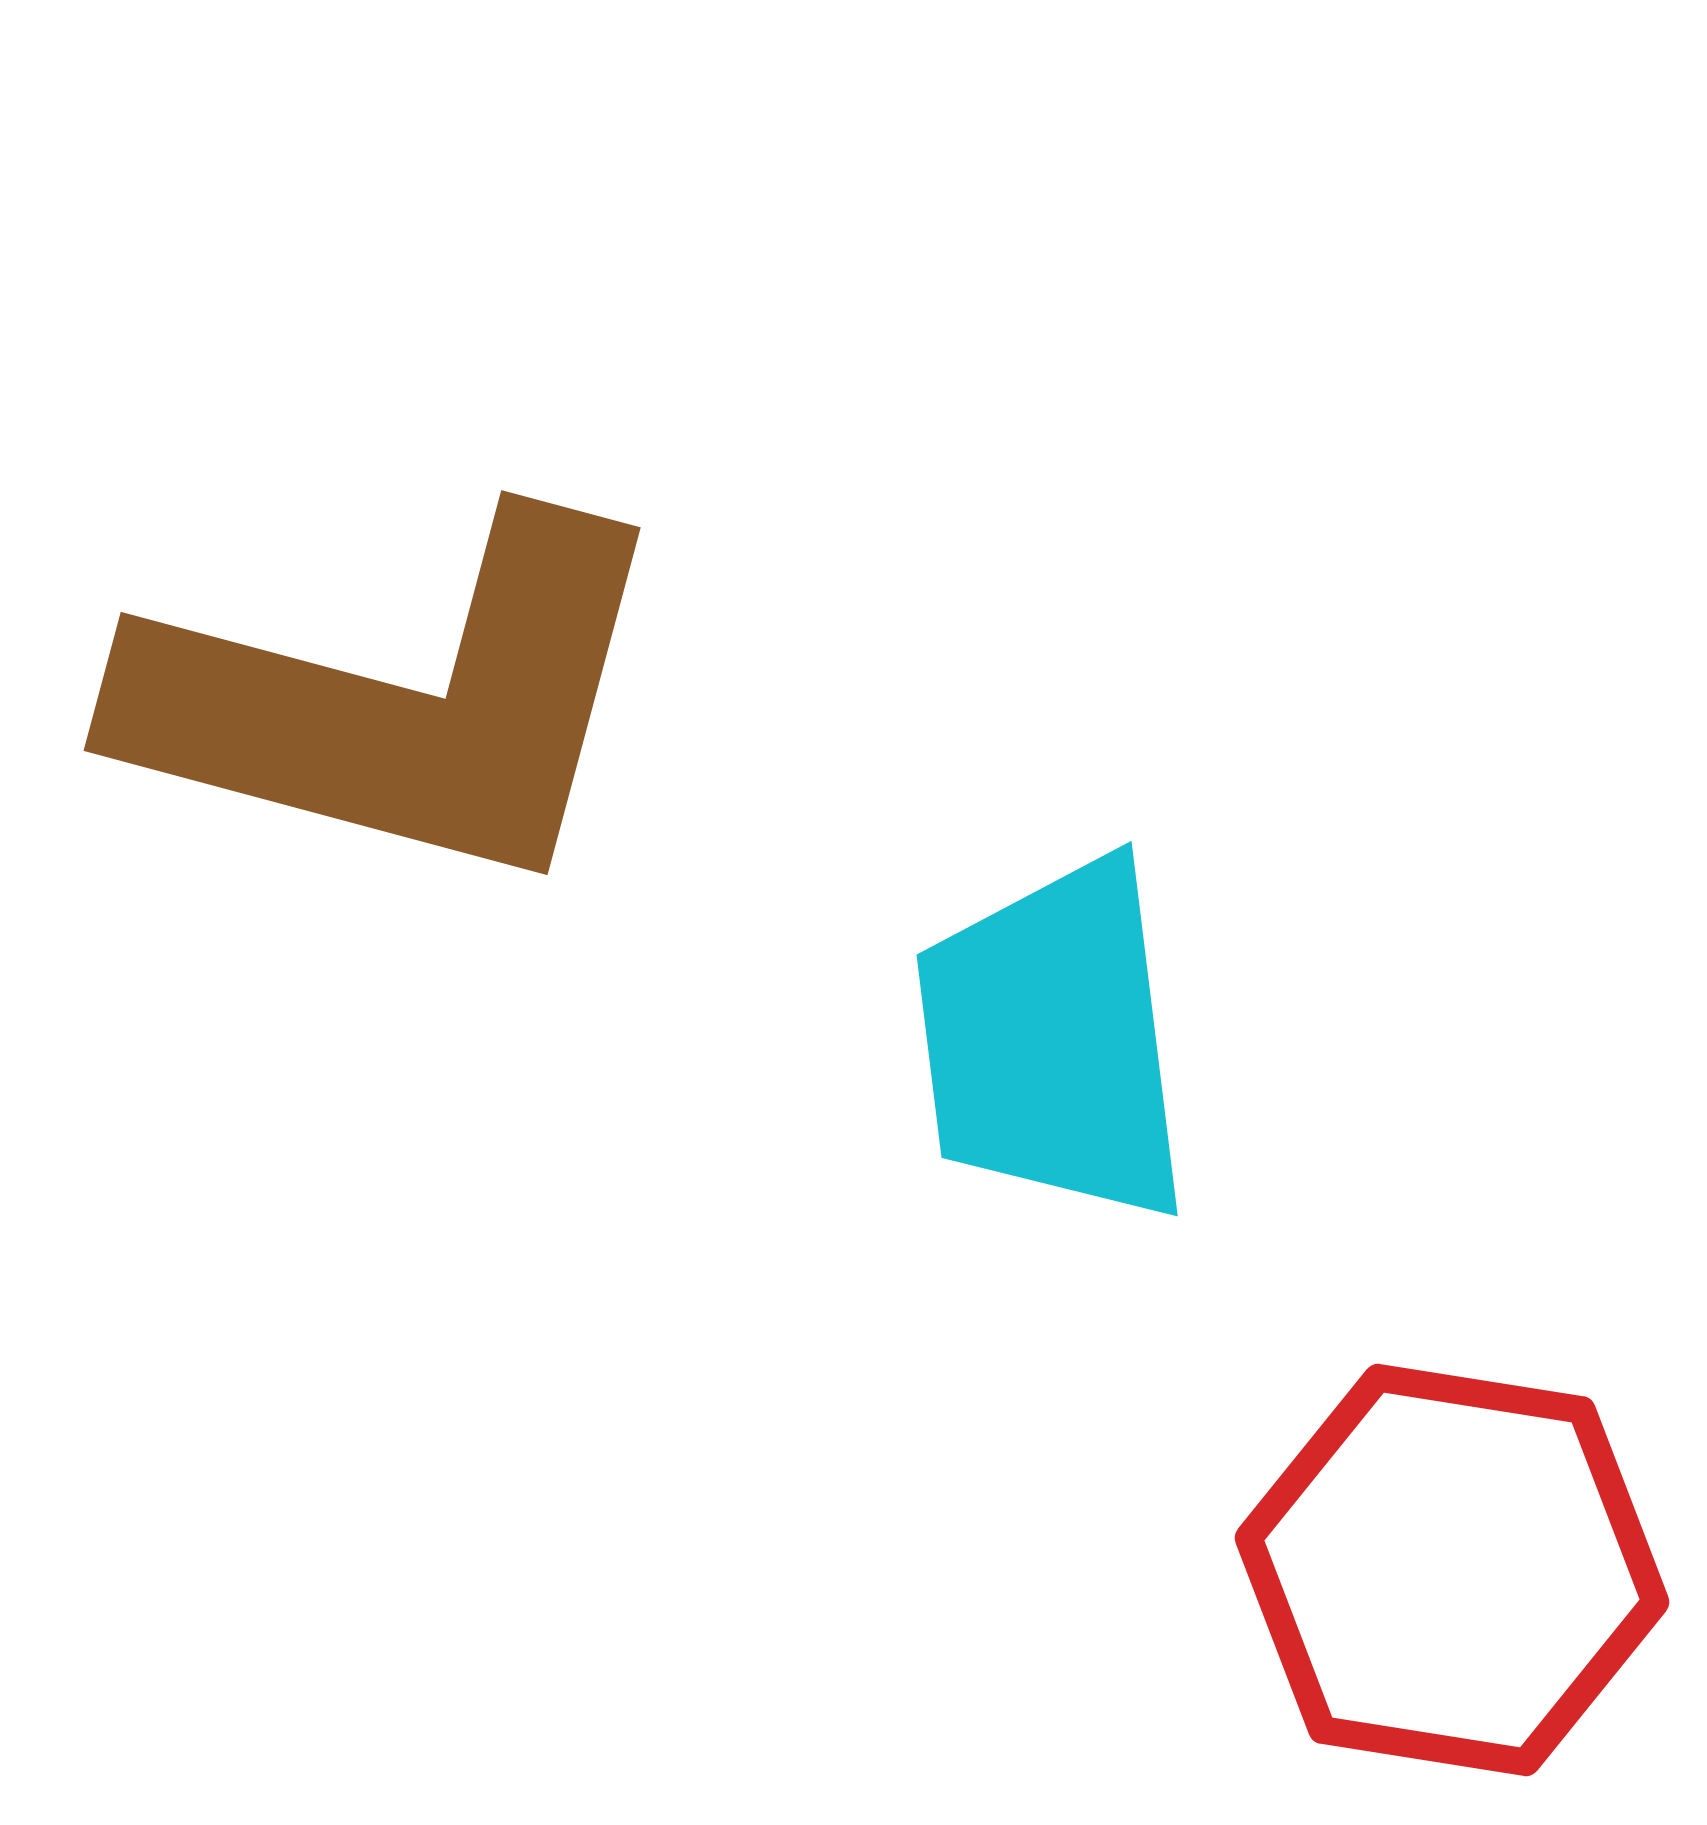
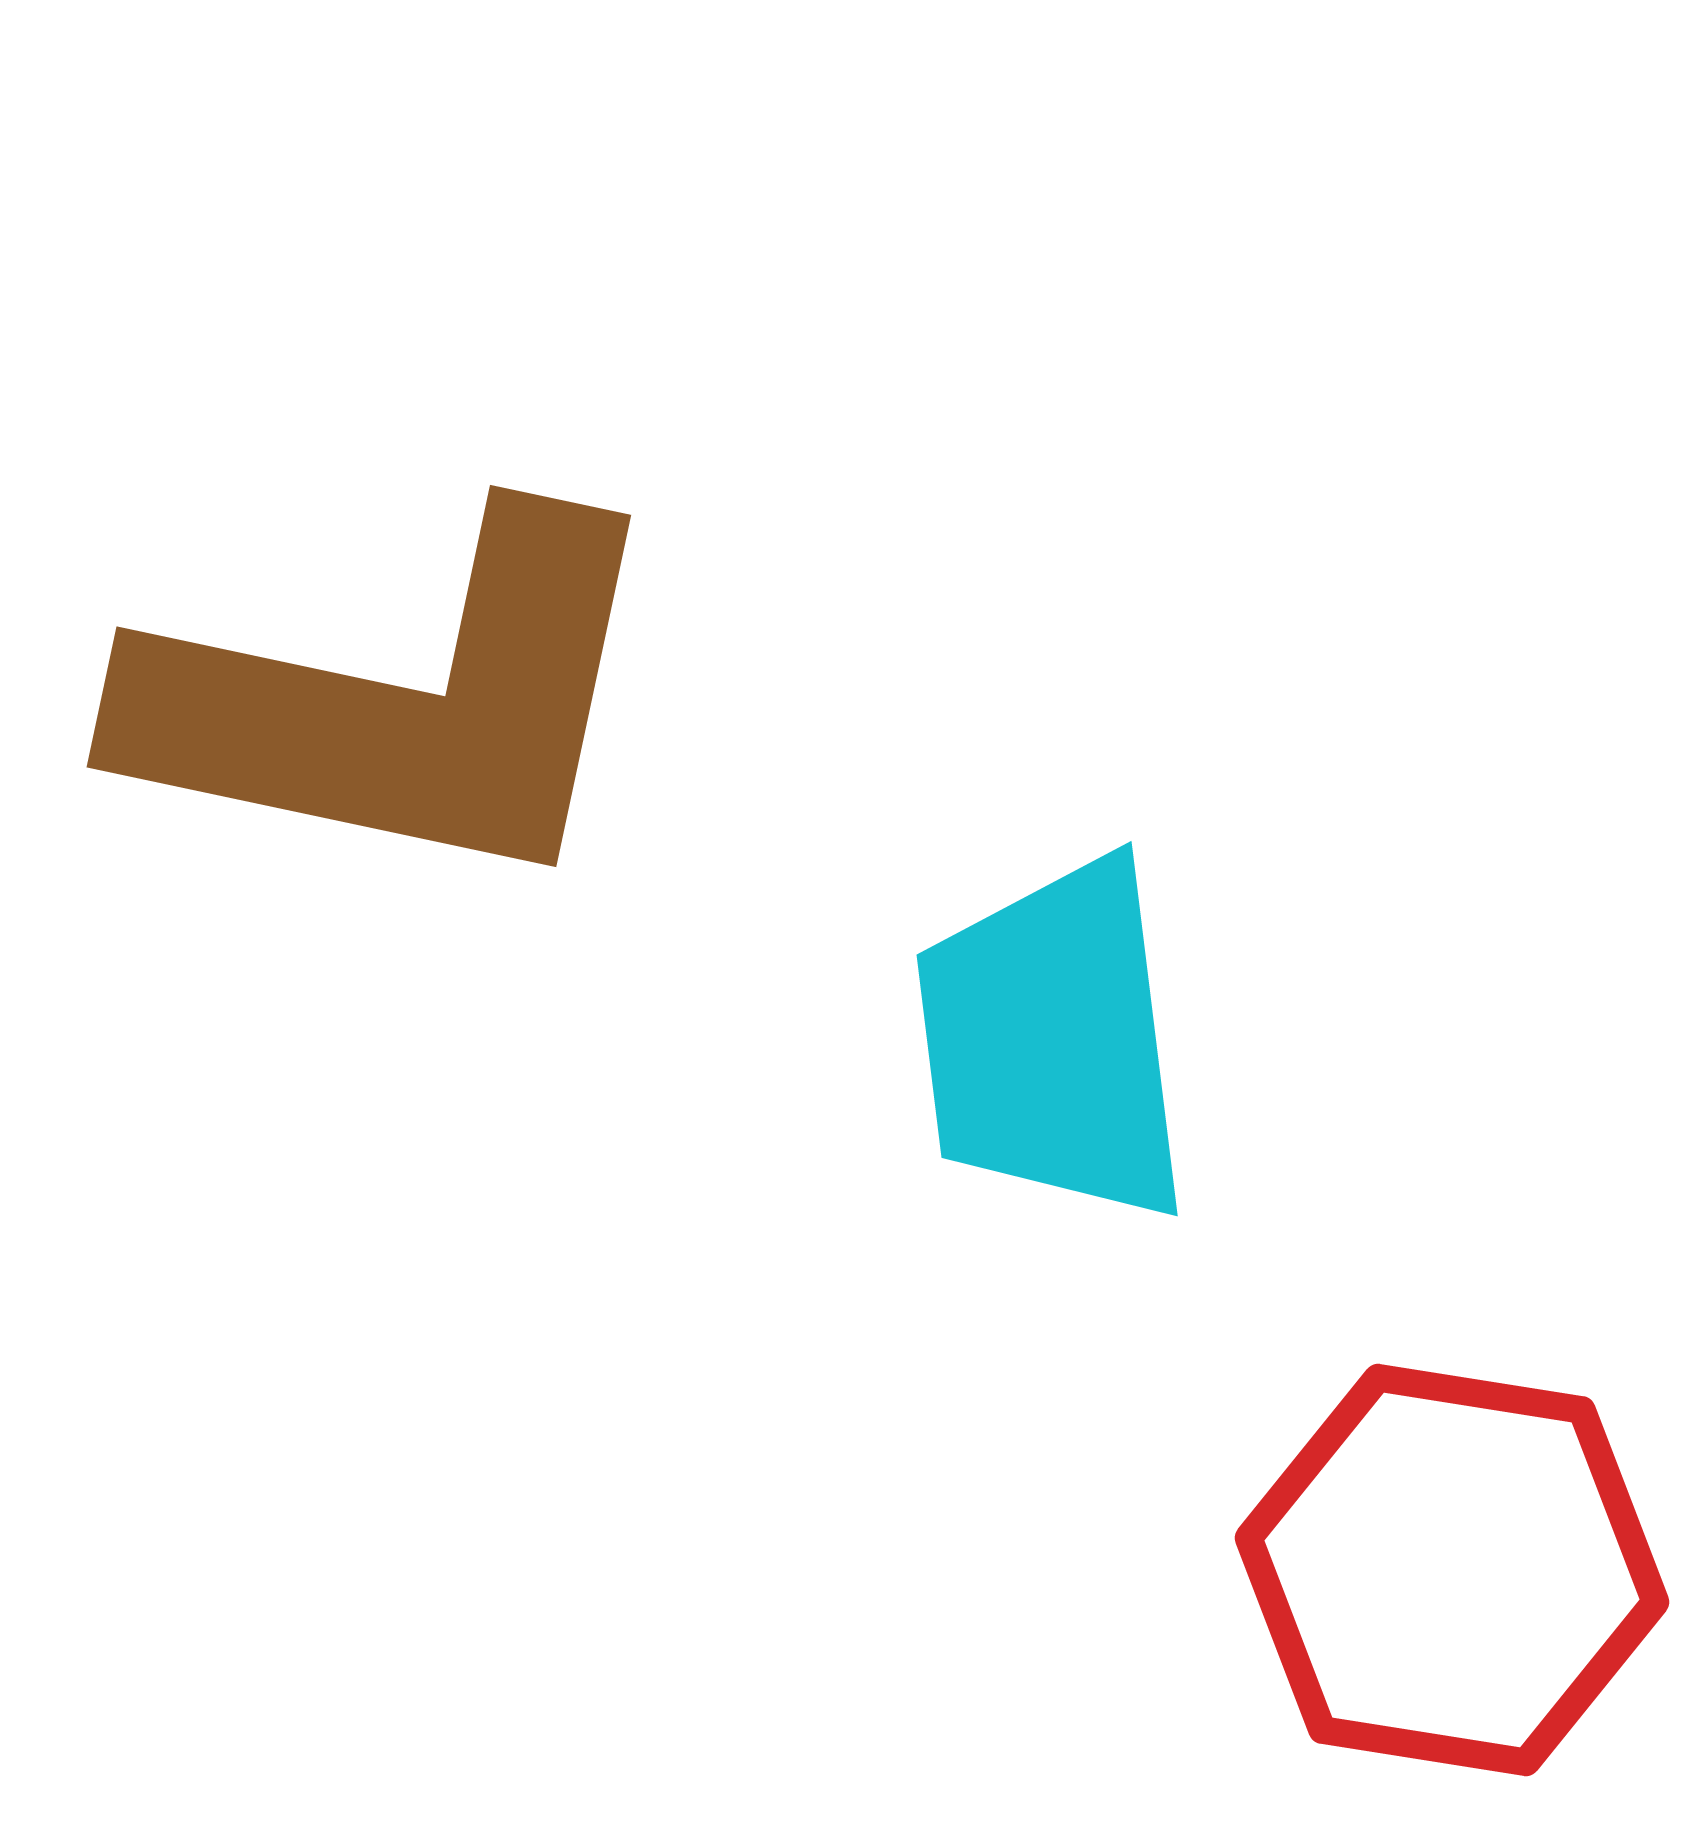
brown L-shape: rotated 3 degrees counterclockwise
